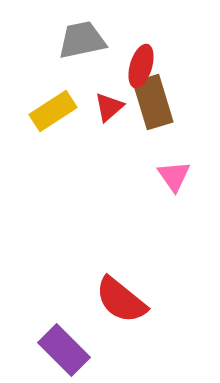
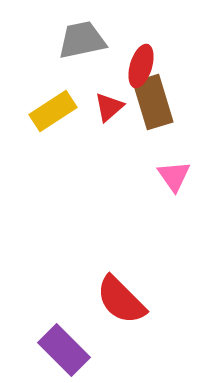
red semicircle: rotated 6 degrees clockwise
